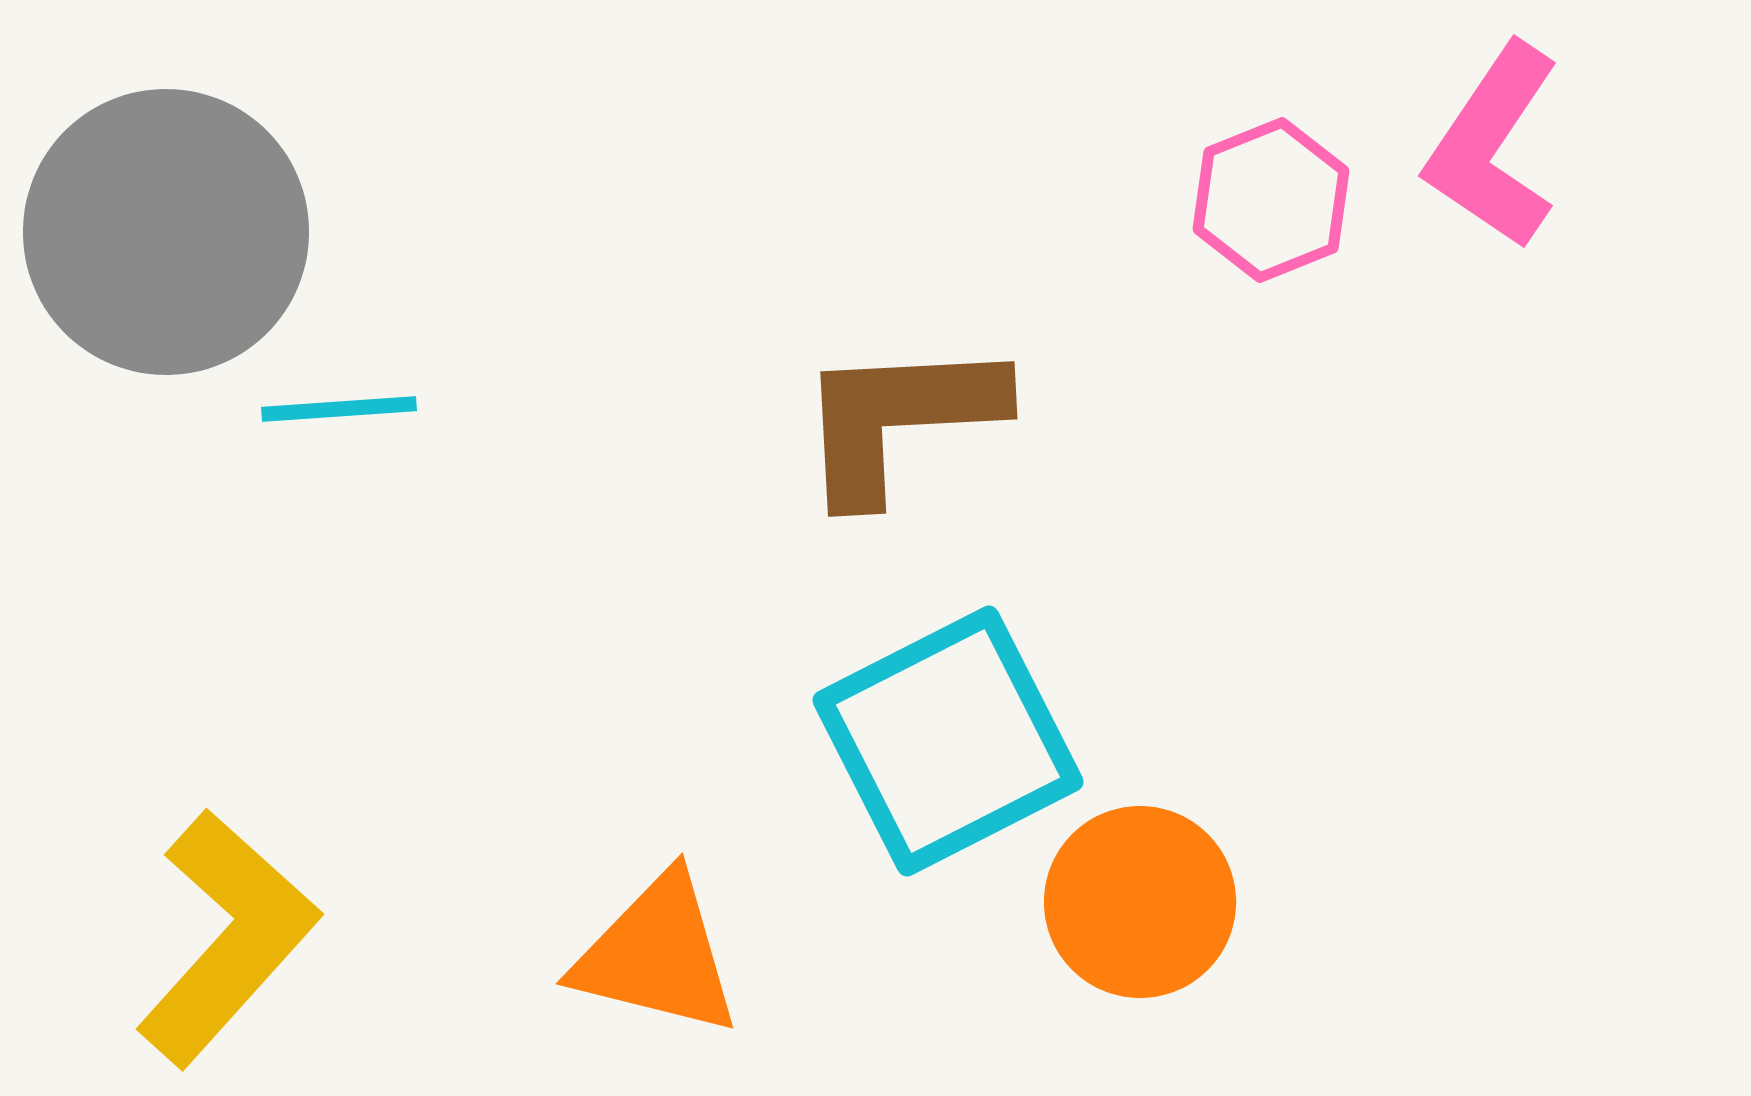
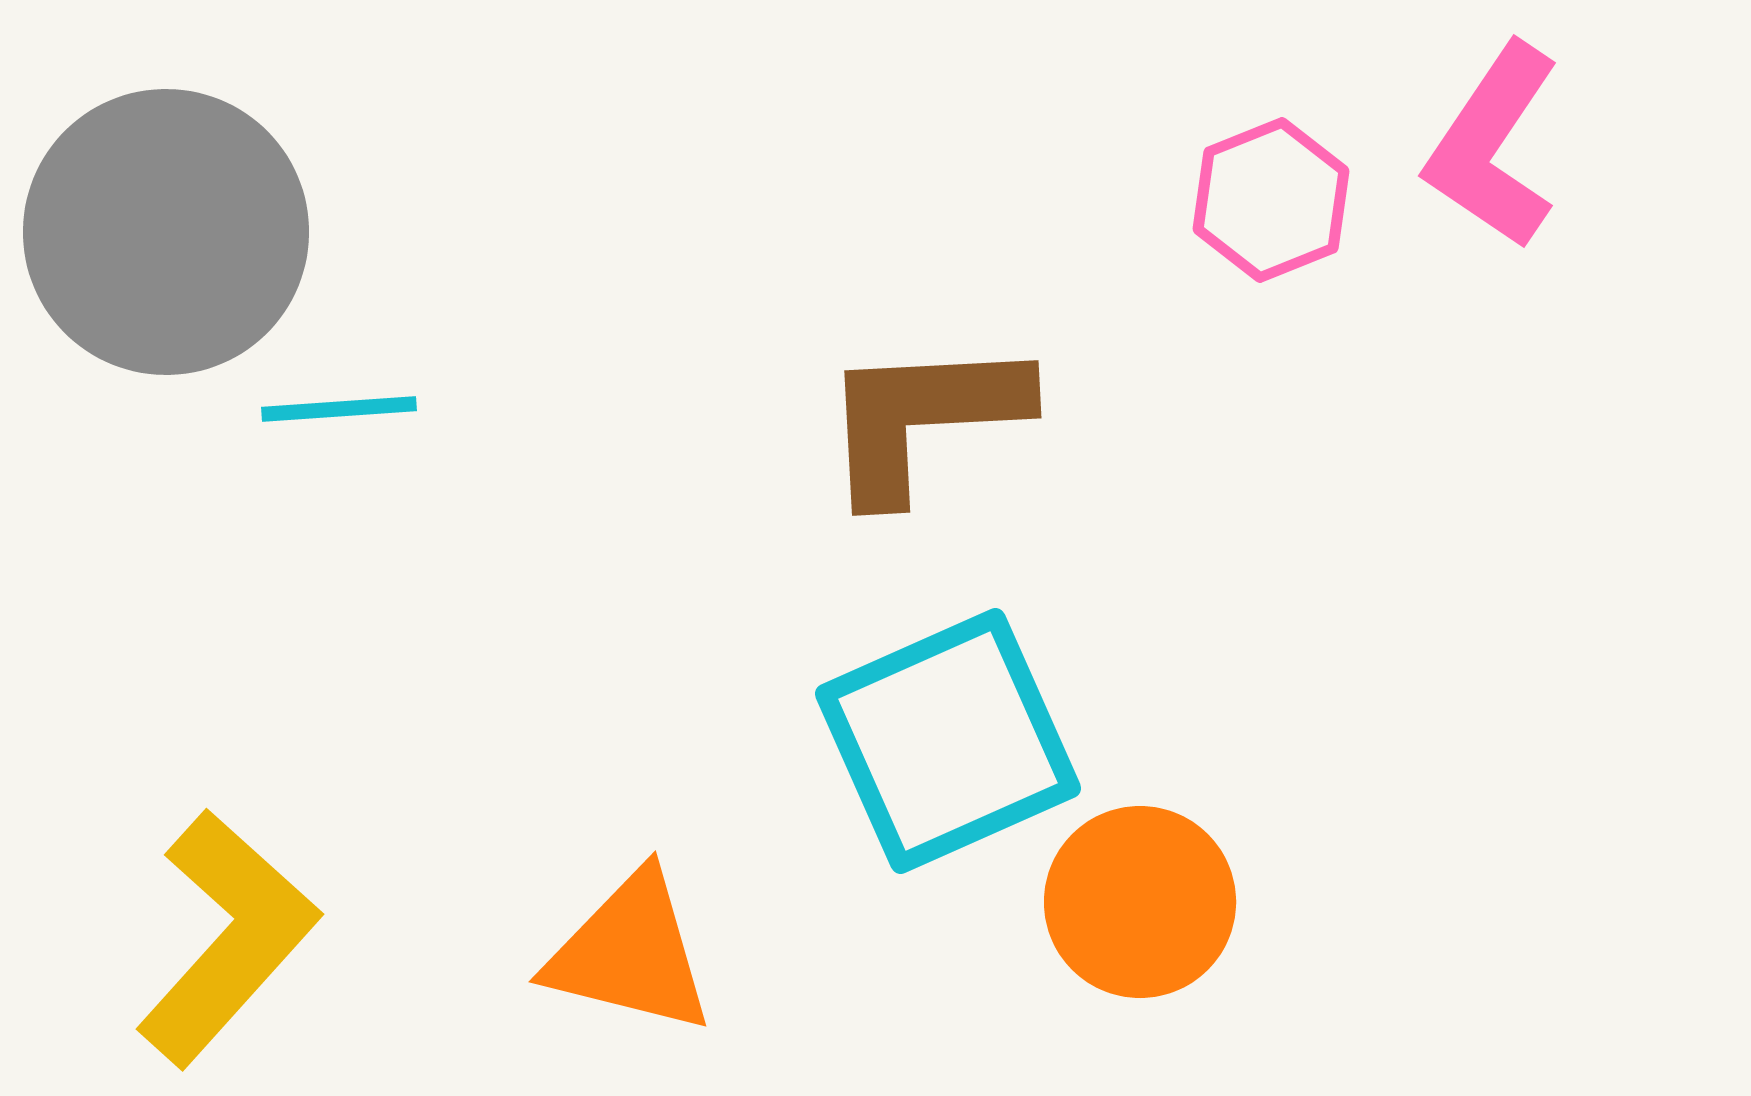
brown L-shape: moved 24 px right, 1 px up
cyan square: rotated 3 degrees clockwise
orange triangle: moved 27 px left, 2 px up
